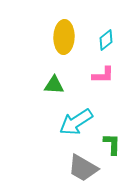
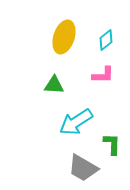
yellow ellipse: rotated 16 degrees clockwise
